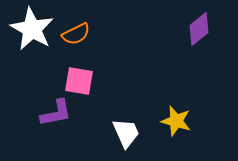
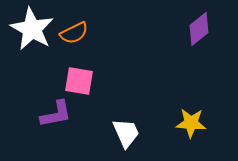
orange semicircle: moved 2 px left, 1 px up
purple L-shape: moved 1 px down
yellow star: moved 15 px right, 2 px down; rotated 12 degrees counterclockwise
